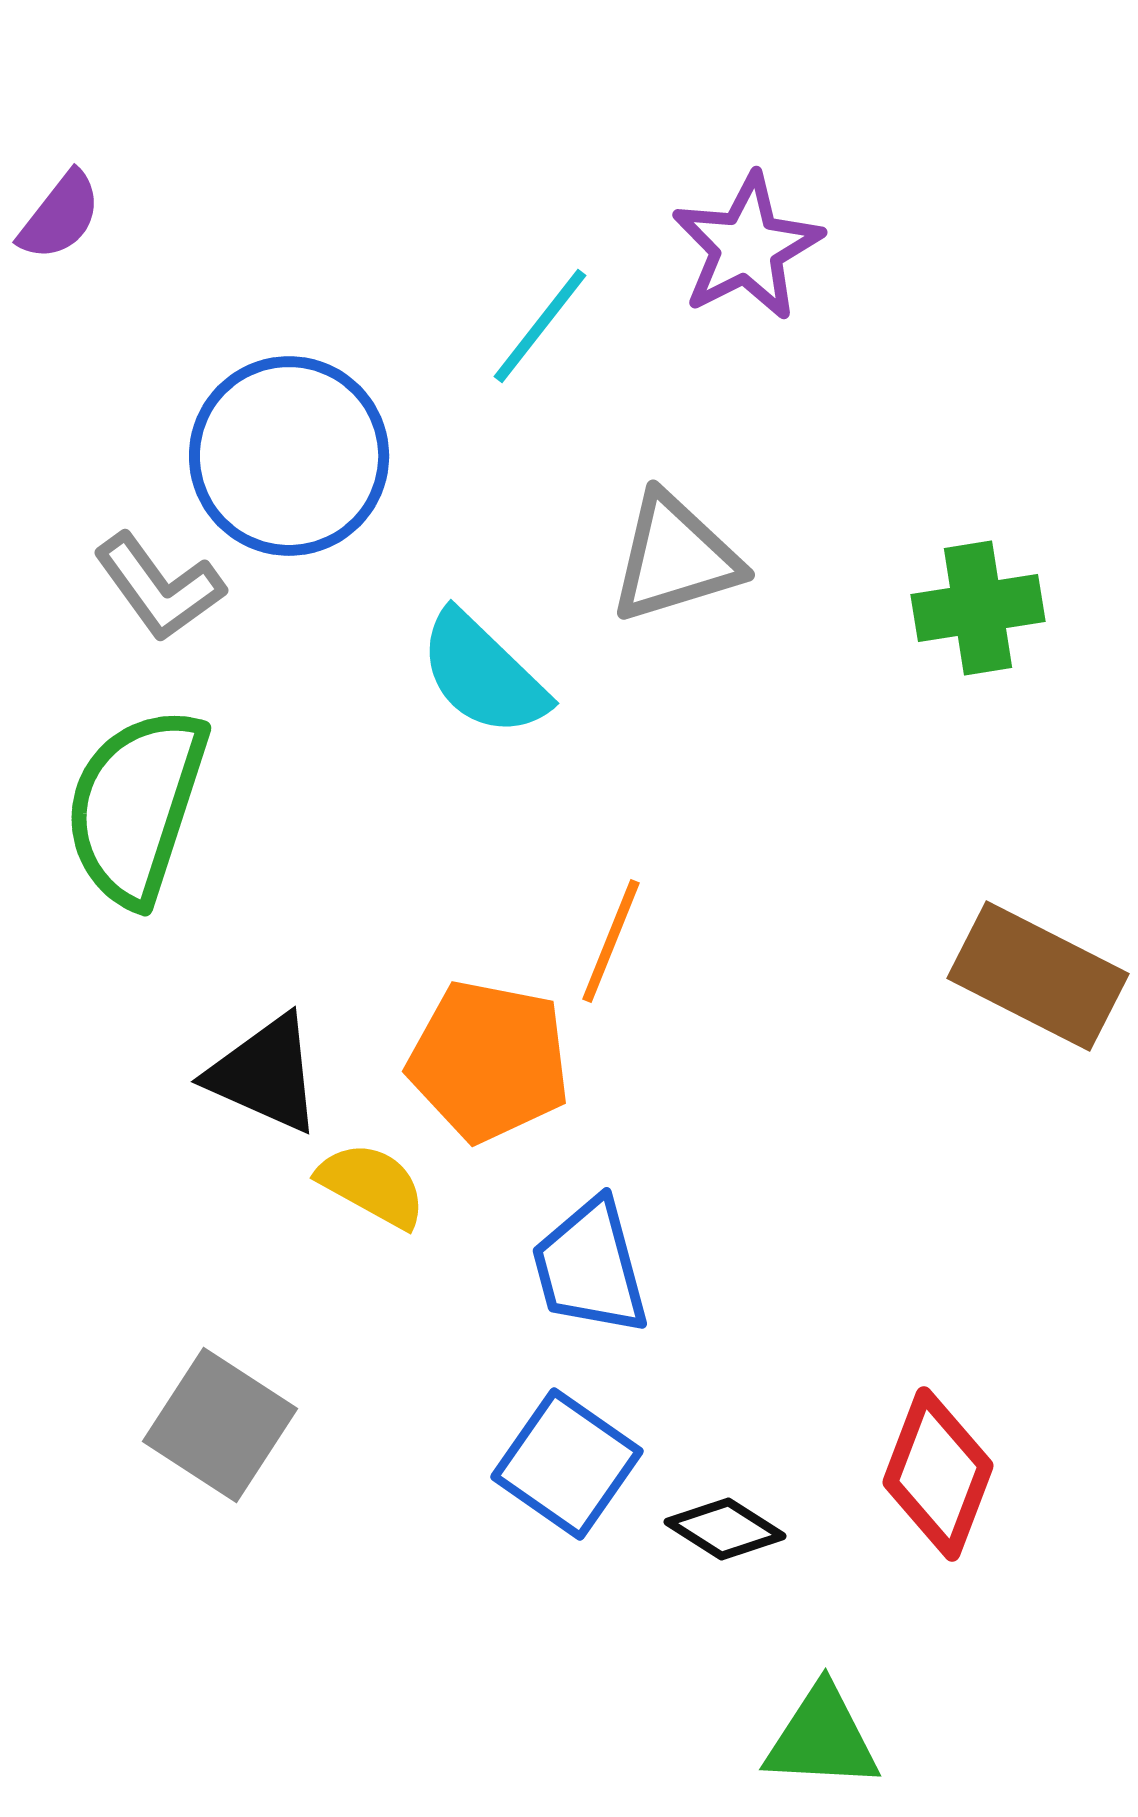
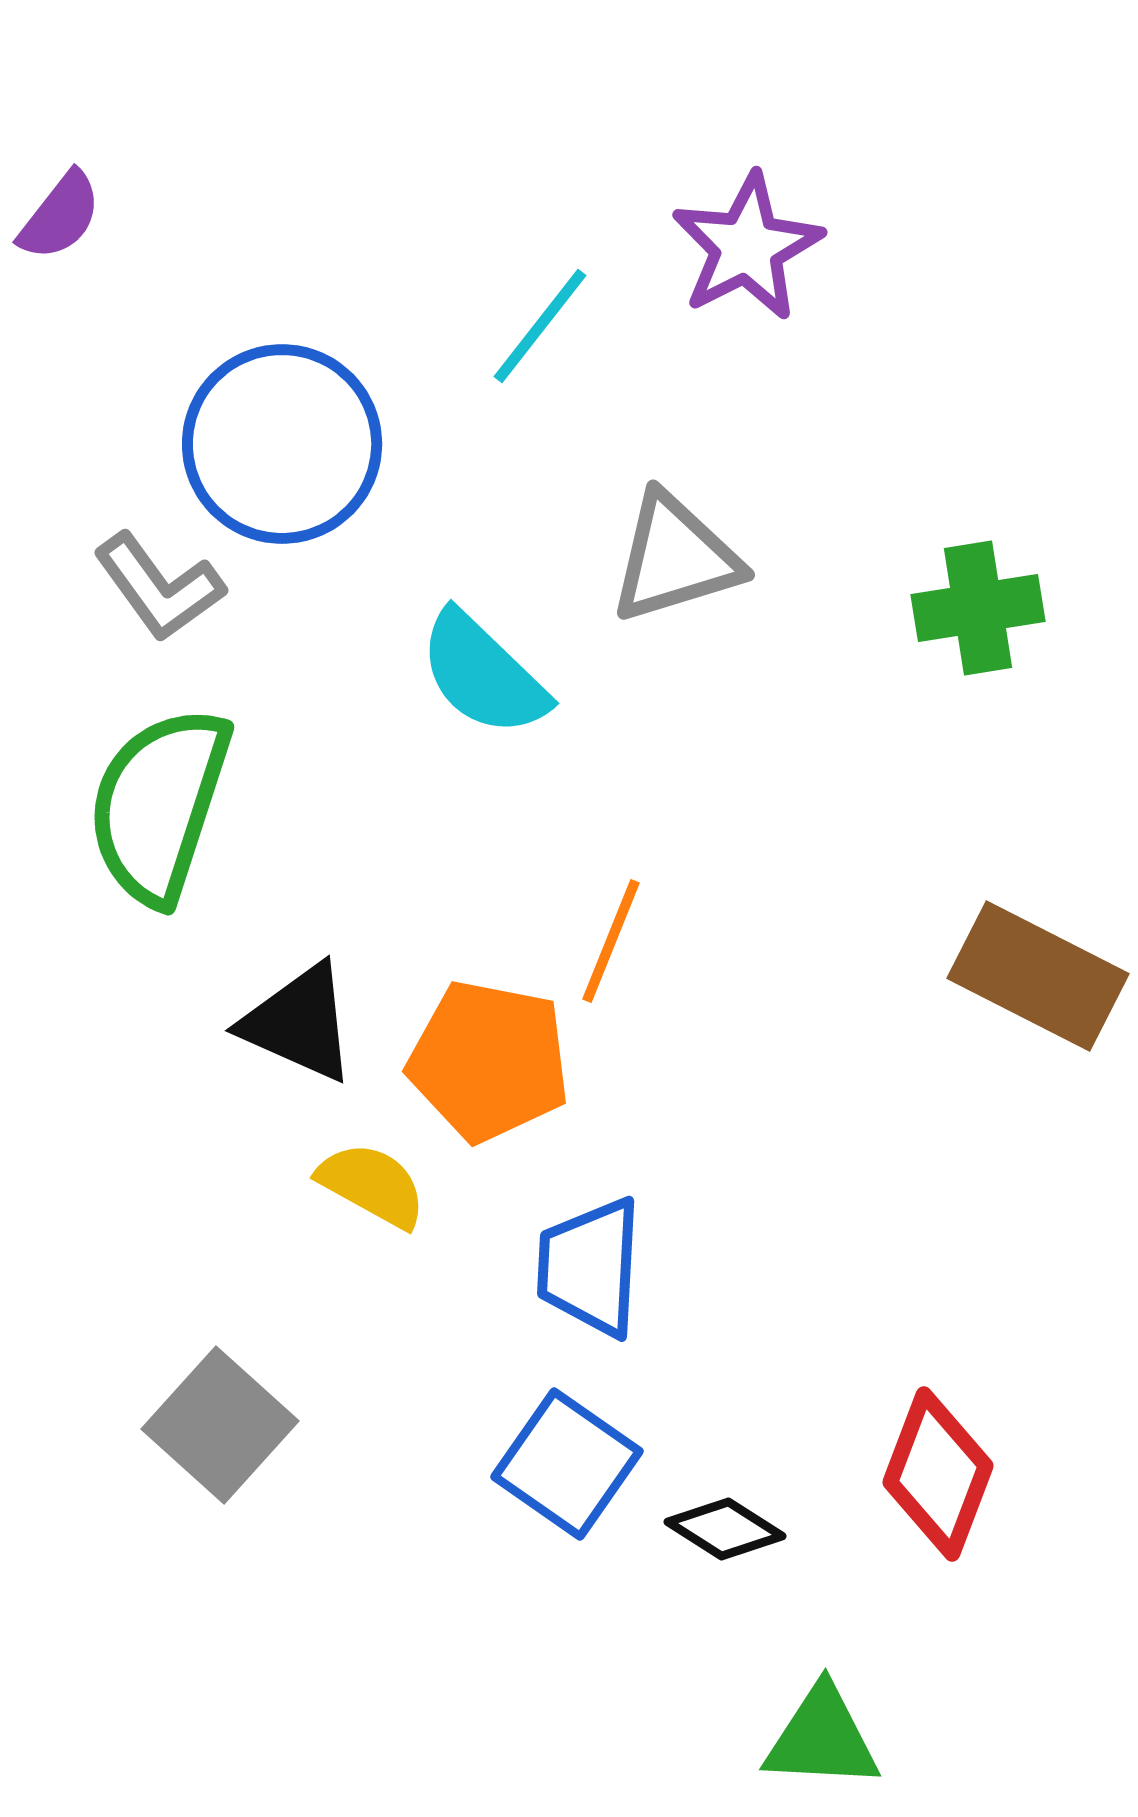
blue circle: moved 7 px left, 12 px up
green semicircle: moved 23 px right, 1 px up
black triangle: moved 34 px right, 51 px up
blue trapezoid: rotated 18 degrees clockwise
gray square: rotated 9 degrees clockwise
